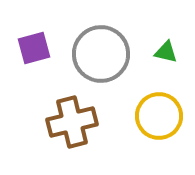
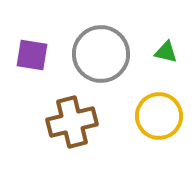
purple square: moved 2 px left, 7 px down; rotated 24 degrees clockwise
